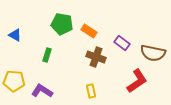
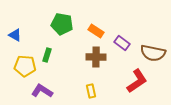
orange rectangle: moved 7 px right
brown cross: rotated 18 degrees counterclockwise
yellow pentagon: moved 11 px right, 15 px up
